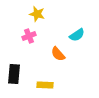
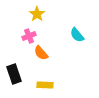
yellow star: rotated 21 degrees clockwise
cyan semicircle: rotated 84 degrees clockwise
orange semicircle: moved 17 px left, 1 px up
black rectangle: rotated 24 degrees counterclockwise
